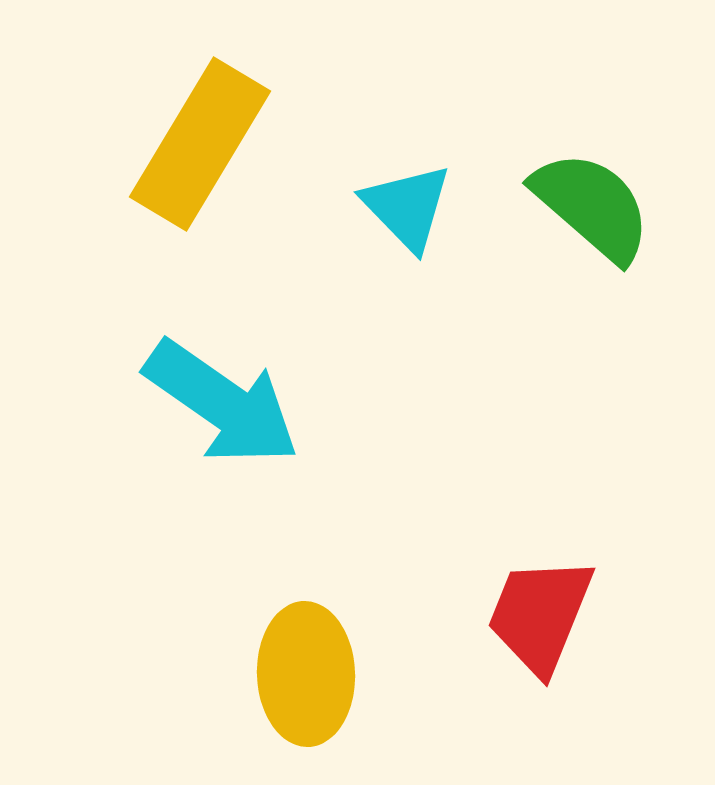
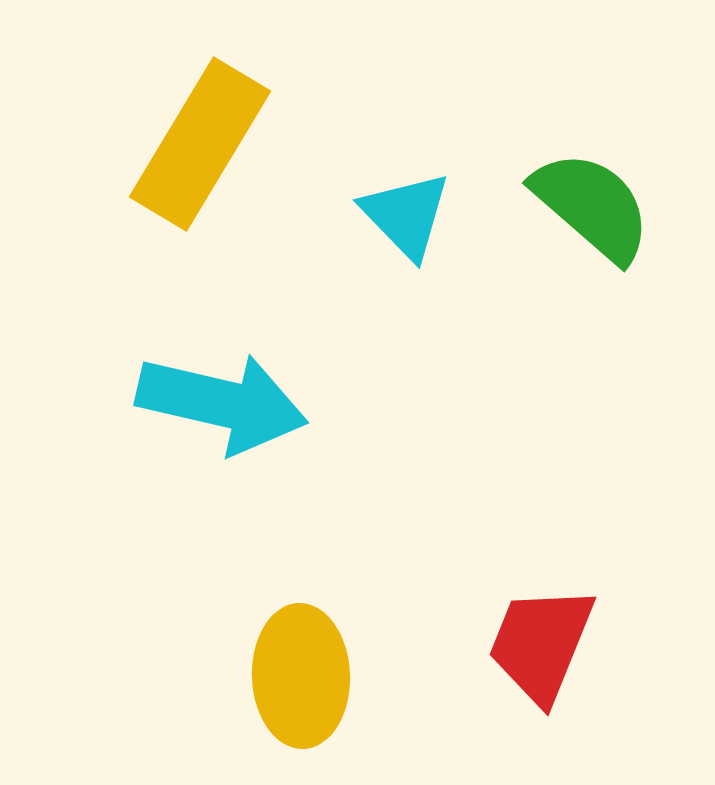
cyan triangle: moved 1 px left, 8 px down
cyan arrow: rotated 22 degrees counterclockwise
red trapezoid: moved 1 px right, 29 px down
yellow ellipse: moved 5 px left, 2 px down
